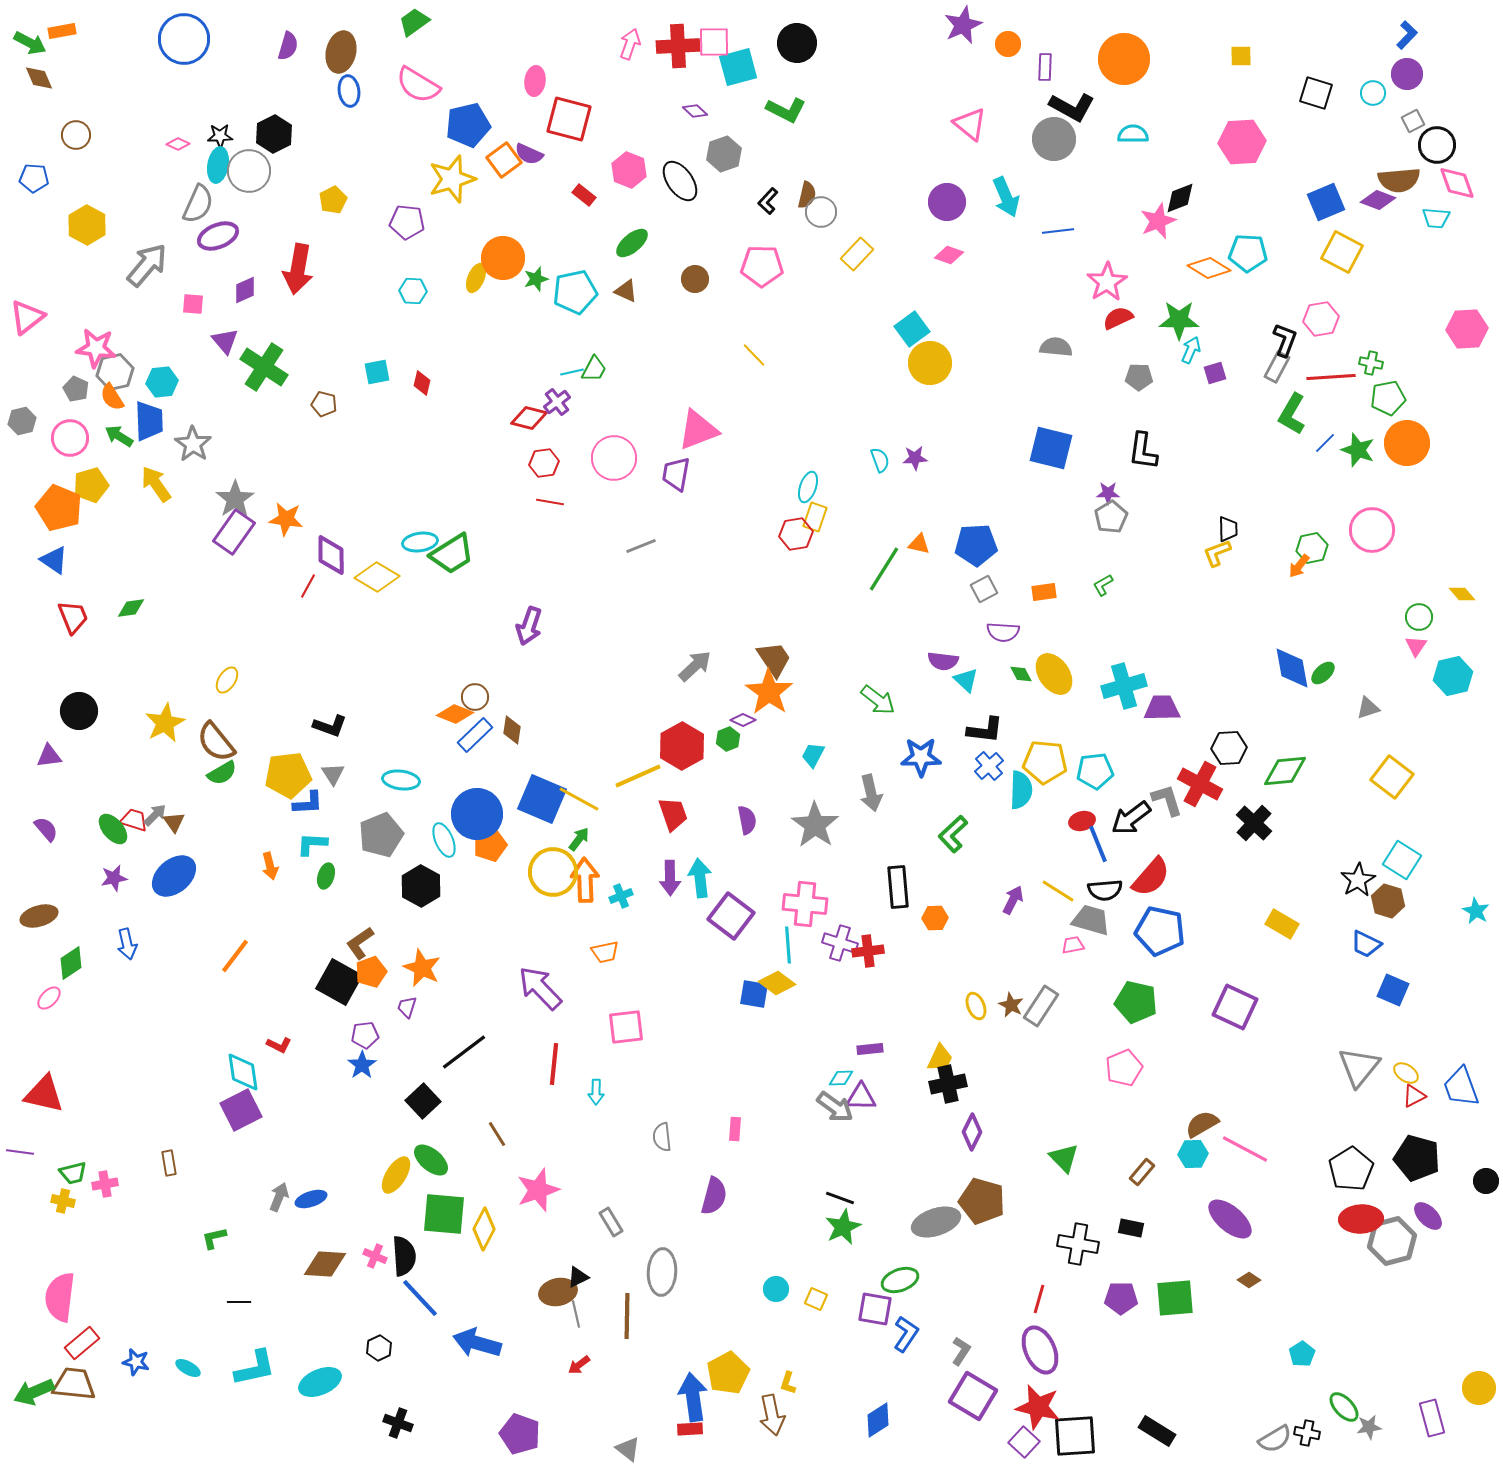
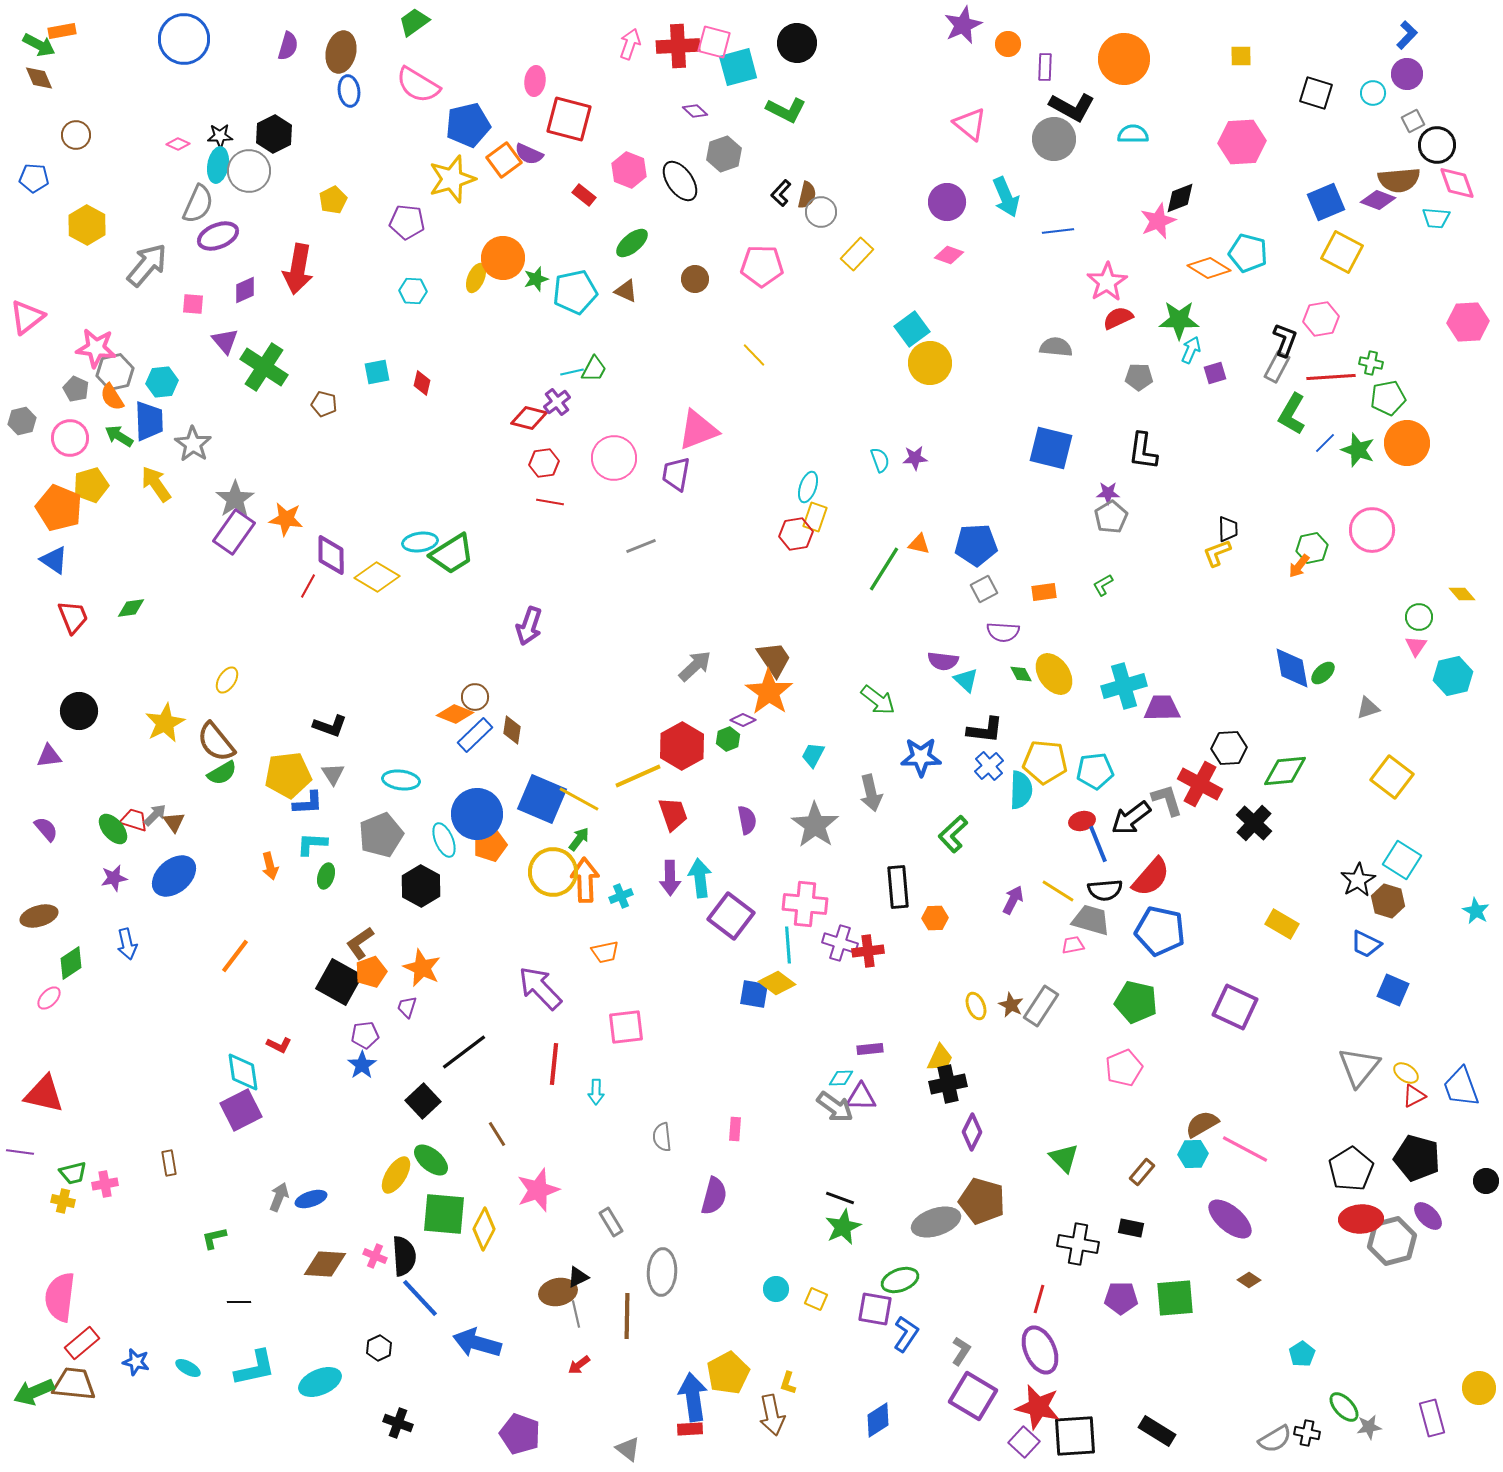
pink square at (714, 42): rotated 16 degrees clockwise
green arrow at (30, 43): moved 9 px right, 2 px down
black L-shape at (768, 201): moved 13 px right, 8 px up
cyan pentagon at (1248, 253): rotated 12 degrees clockwise
pink hexagon at (1467, 329): moved 1 px right, 7 px up
